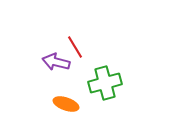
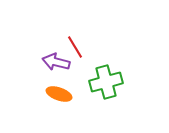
green cross: moved 1 px right, 1 px up
orange ellipse: moved 7 px left, 10 px up
